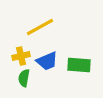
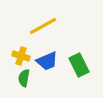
yellow line: moved 3 px right, 1 px up
yellow cross: rotated 30 degrees clockwise
green rectangle: rotated 60 degrees clockwise
